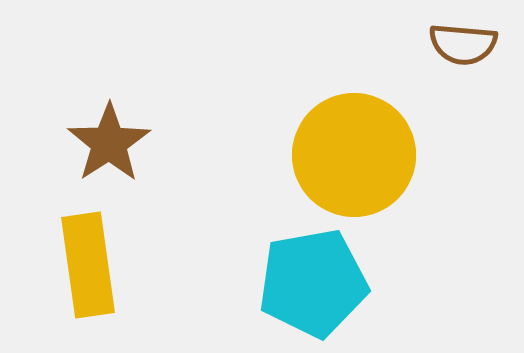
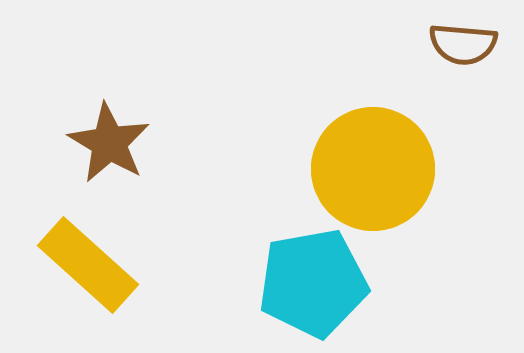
brown star: rotated 8 degrees counterclockwise
yellow circle: moved 19 px right, 14 px down
yellow rectangle: rotated 40 degrees counterclockwise
